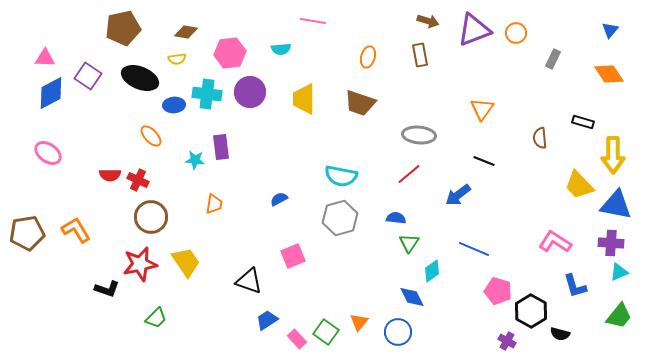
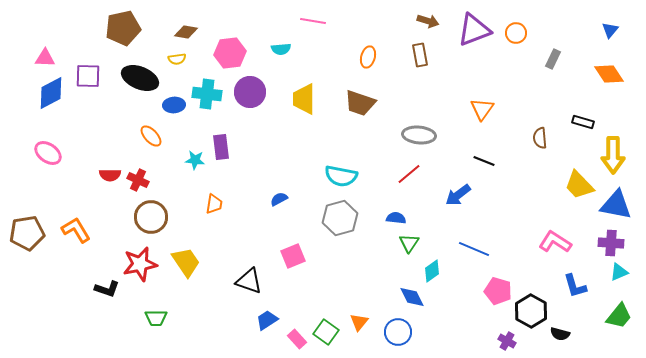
purple square at (88, 76): rotated 32 degrees counterclockwise
green trapezoid at (156, 318): rotated 45 degrees clockwise
